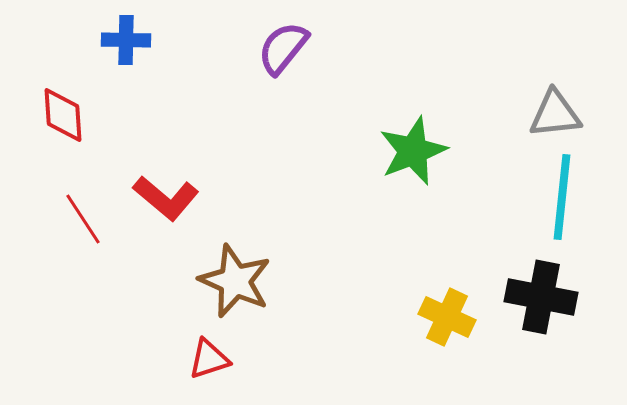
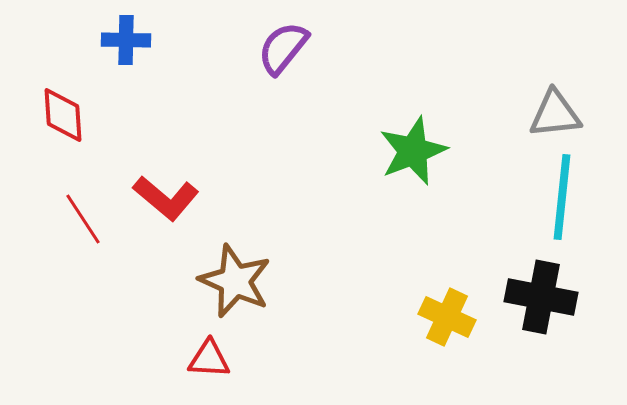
red triangle: rotated 21 degrees clockwise
